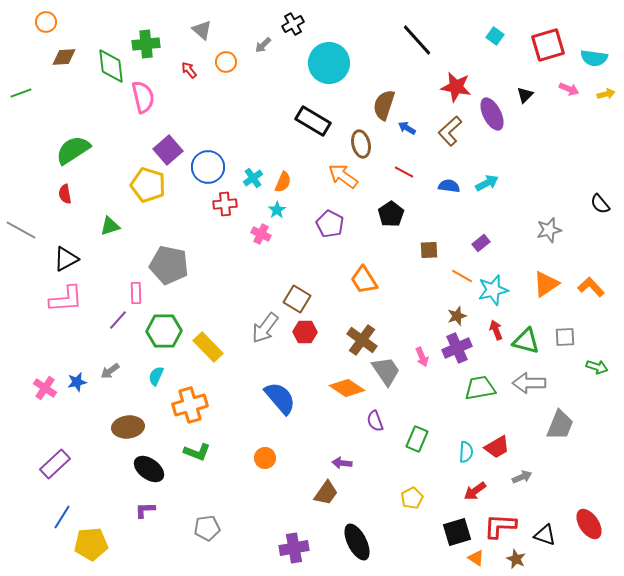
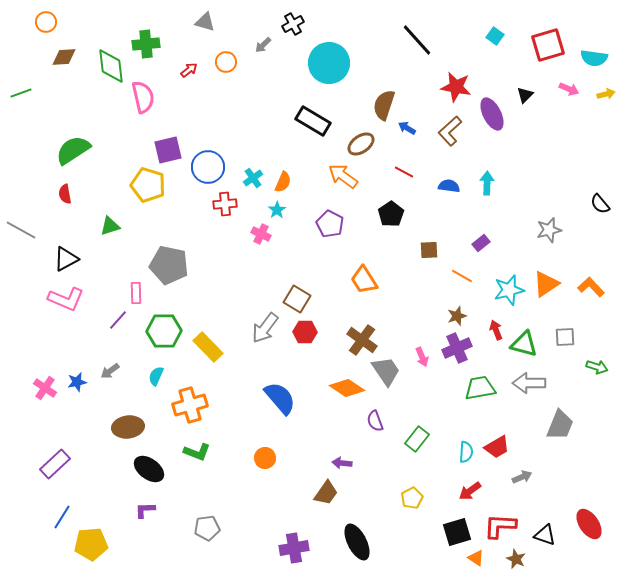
gray triangle at (202, 30): moved 3 px right, 8 px up; rotated 25 degrees counterclockwise
red arrow at (189, 70): rotated 90 degrees clockwise
brown ellipse at (361, 144): rotated 68 degrees clockwise
purple square at (168, 150): rotated 28 degrees clockwise
cyan arrow at (487, 183): rotated 60 degrees counterclockwise
cyan star at (493, 290): moved 16 px right
pink L-shape at (66, 299): rotated 27 degrees clockwise
green triangle at (526, 341): moved 2 px left, 3 px down
green rectangle at (417, 439): rotated 15 degrees clockwise
red arrow at (475, 491): moved 5 px left
